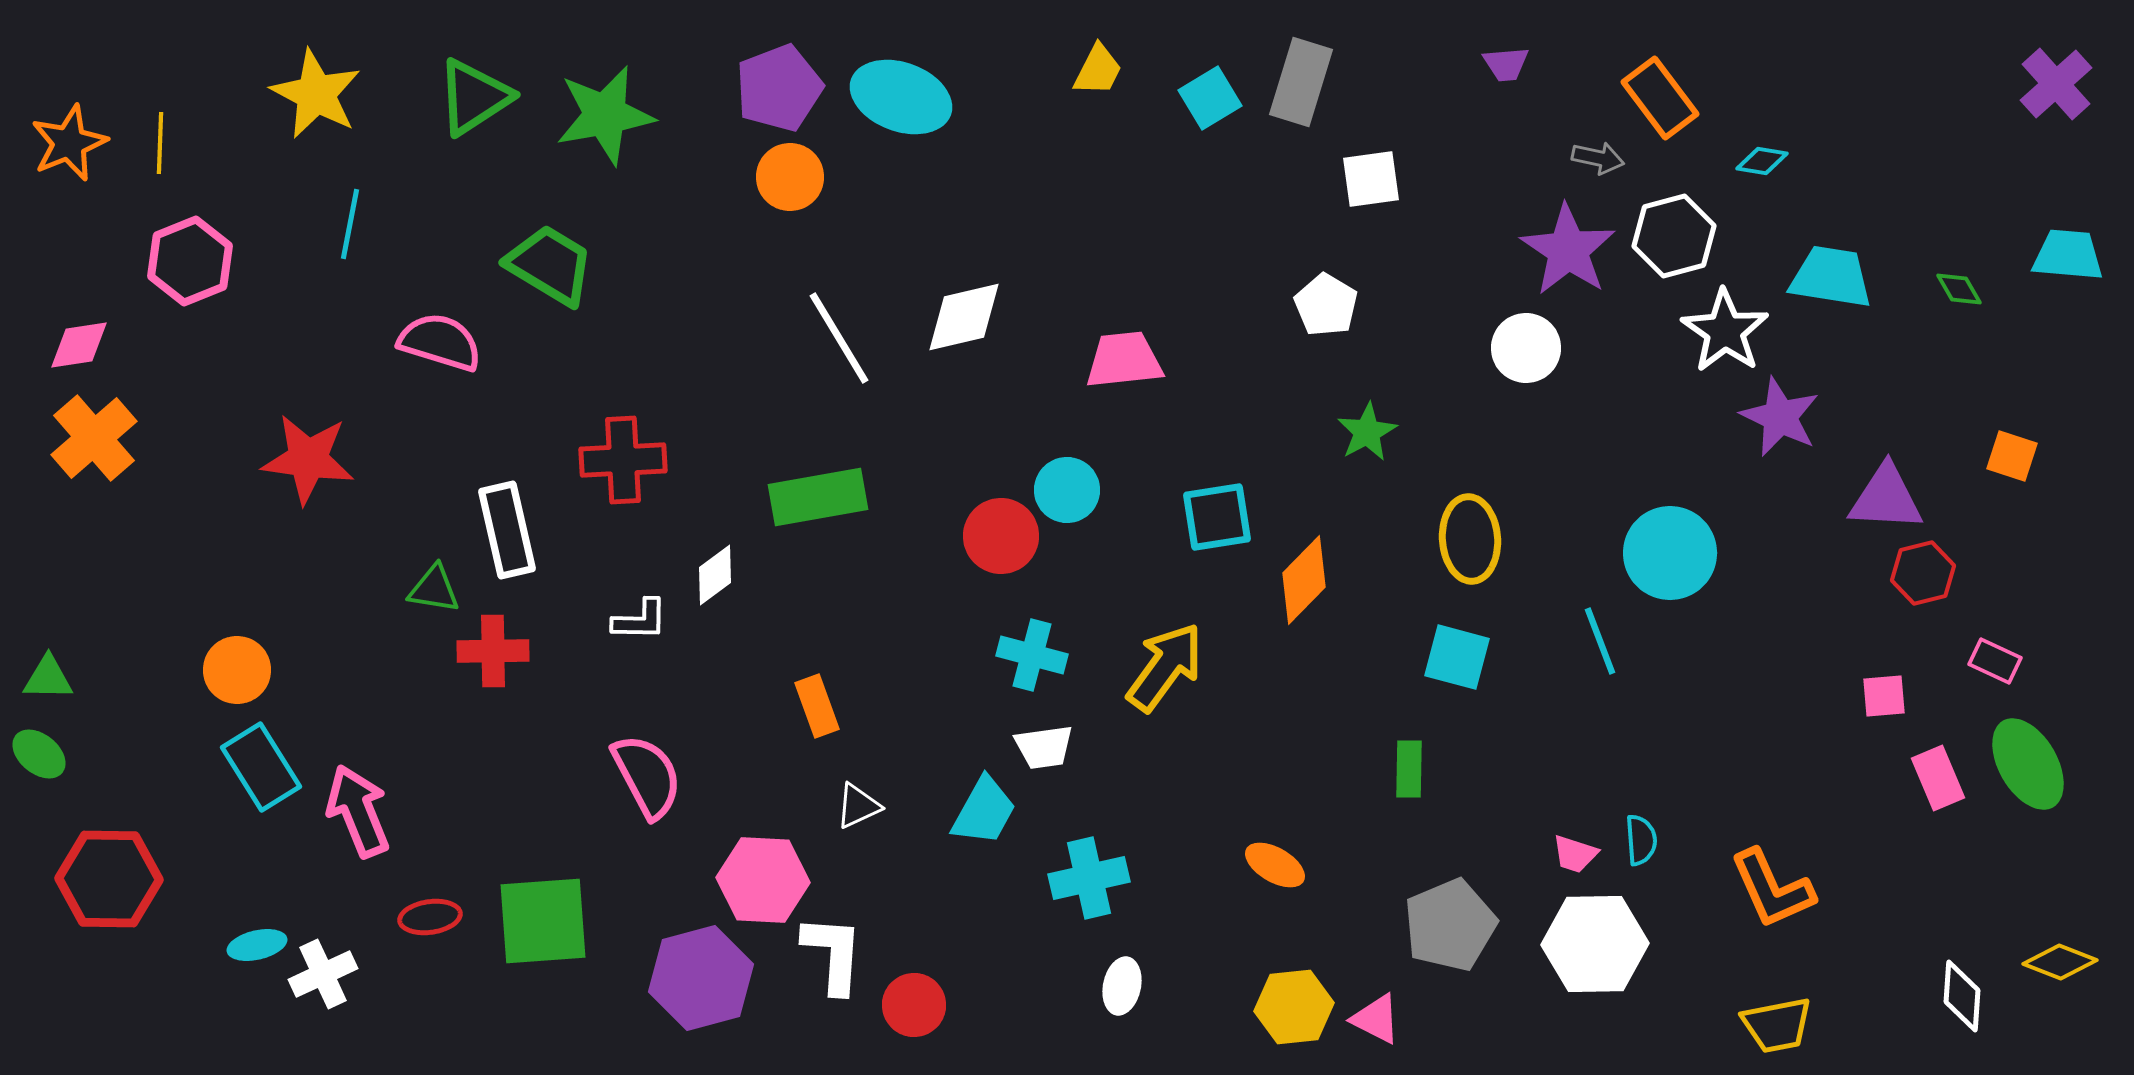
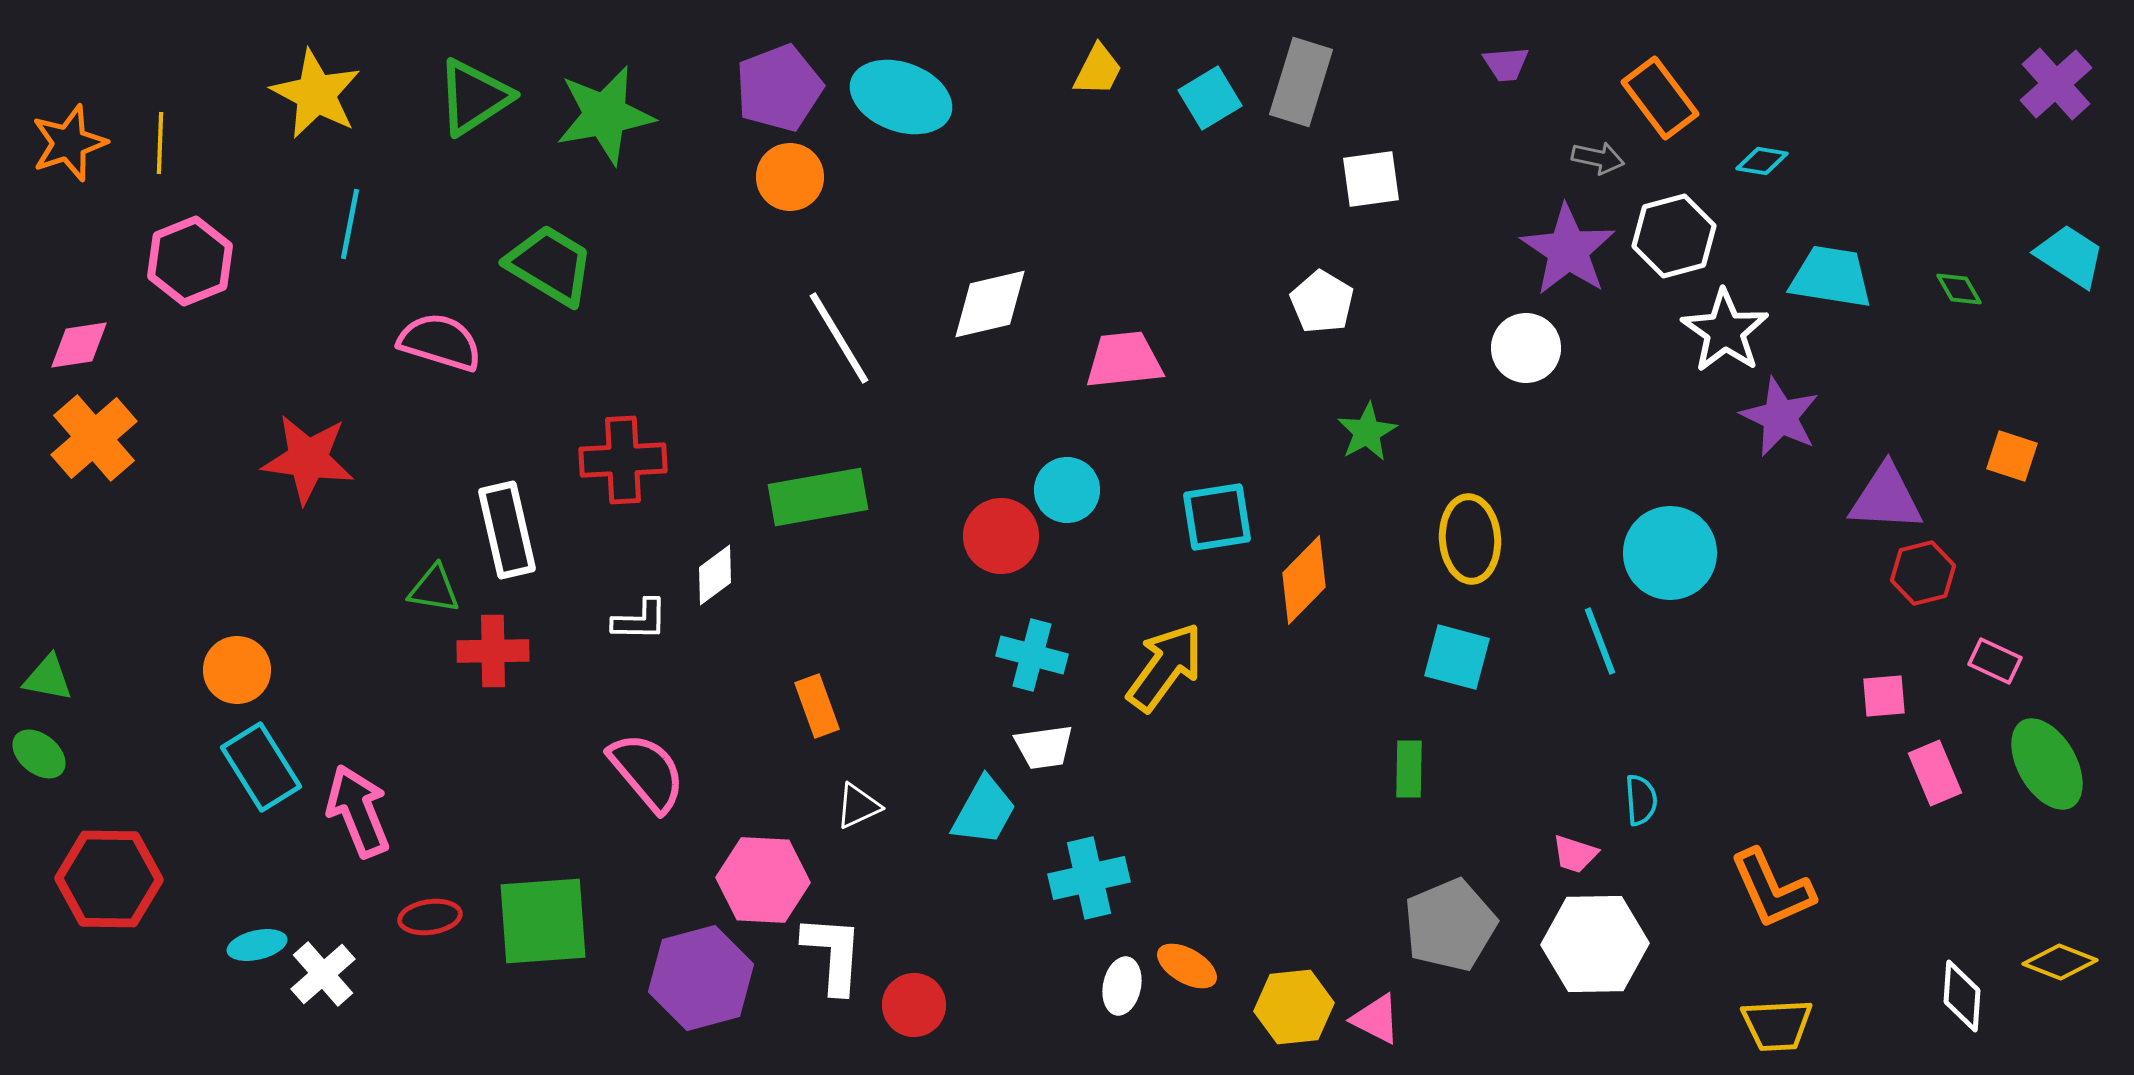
orange star at (69, 143): rotated 4 degrees clockwise
cyan trapezoid at (2068, 255): moved 2 px right, 1 px down; rotated 28 degrees clockwise
white pentagon at (1326, 305): moved 4 px left, 3 px up
white diamond at (964, 317): moved 26 px right, 13 px up
green triangle at (48, 678): rotated 10 degrees clockwise
green ellipse at (2028, 764): moved 19 px right
pink semicircle at (647, 776): moved 4 px up; rotated 12 degrees counterclockwise
pink rectangle at (1938, 778): moved 3 px left, 5 px up
cyan semicircle at (1641, 840): moved 40 px up
orange ellipse at (1275, 865): moved 88 px left, 101 px down
white cross at (323, 974): rotated 16 degrees counterclockwise
yellow trapezoid at (1777, 1025): rotated 8 degrees clockwise
